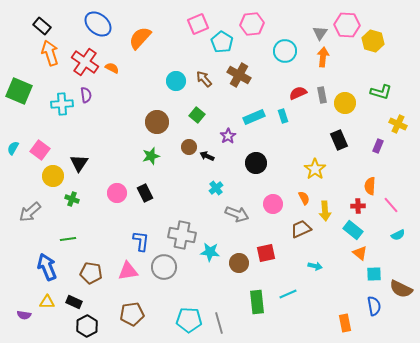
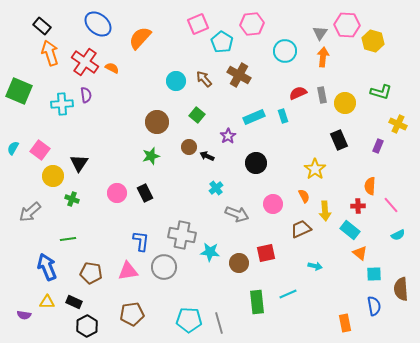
orange semicircle at (304, 198): moved 2 px up
cyan rectangle at (353, 230): moved 3 px left
brown semicircle at (401, 289): rotated 60 degrees clockwise
